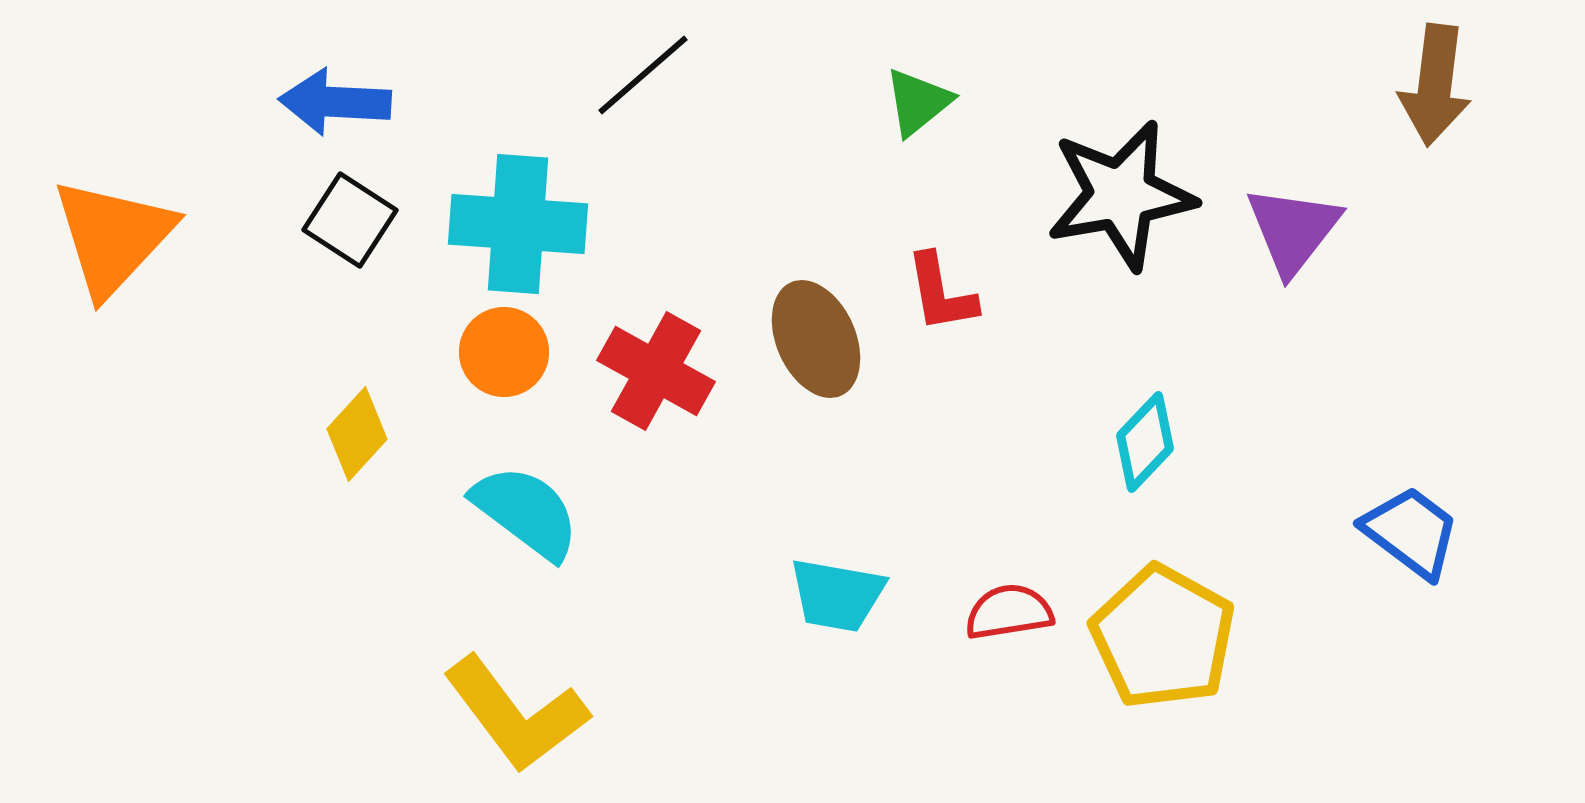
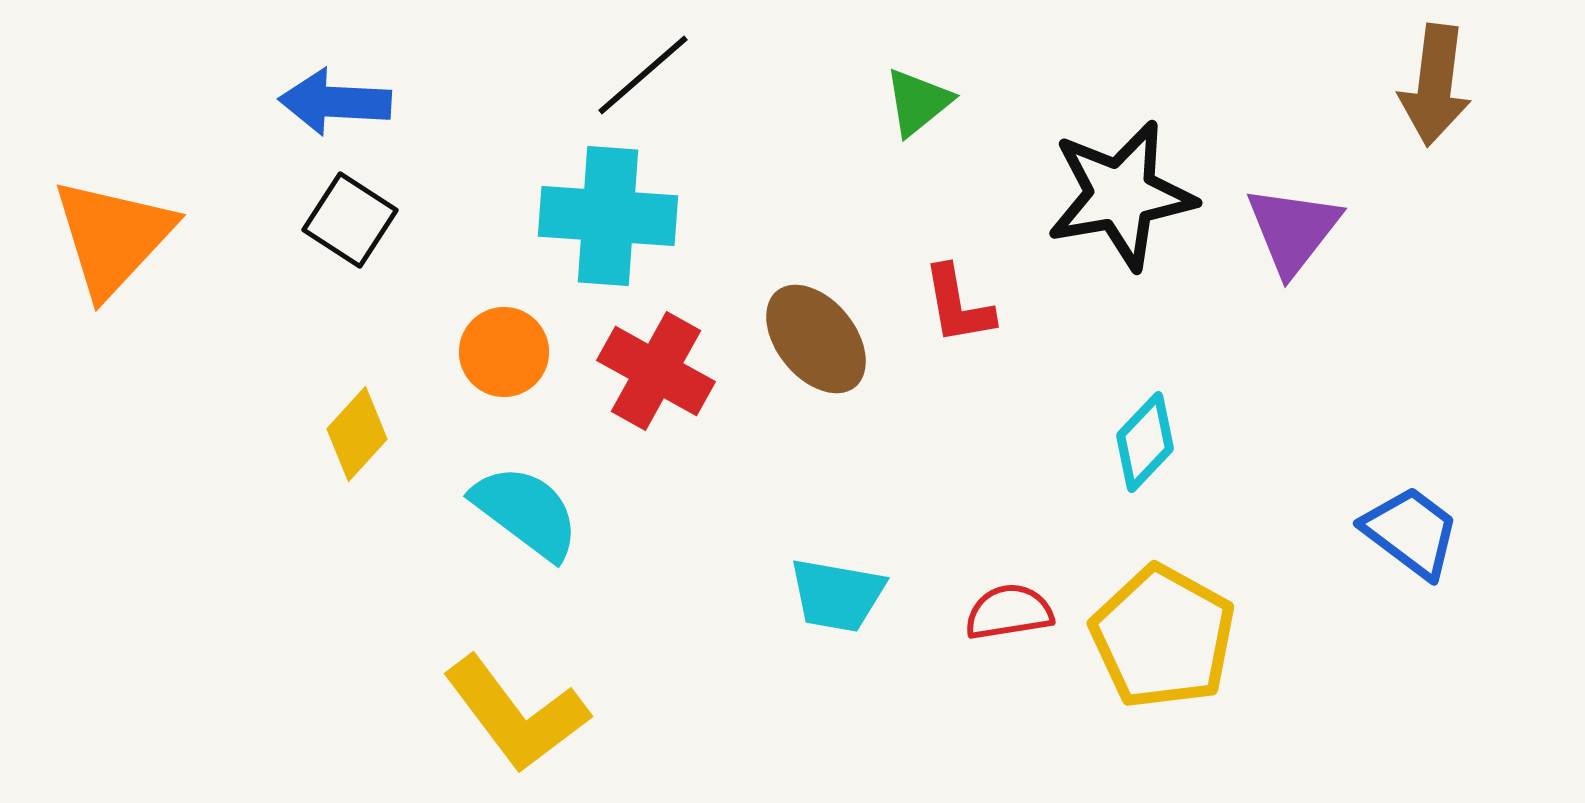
cyan cross: moved 90 px right, 8 px up
red L-shape: moved 17 px right, 12 px down
brown ellipse: rotated 15 degrees counterclockwise
